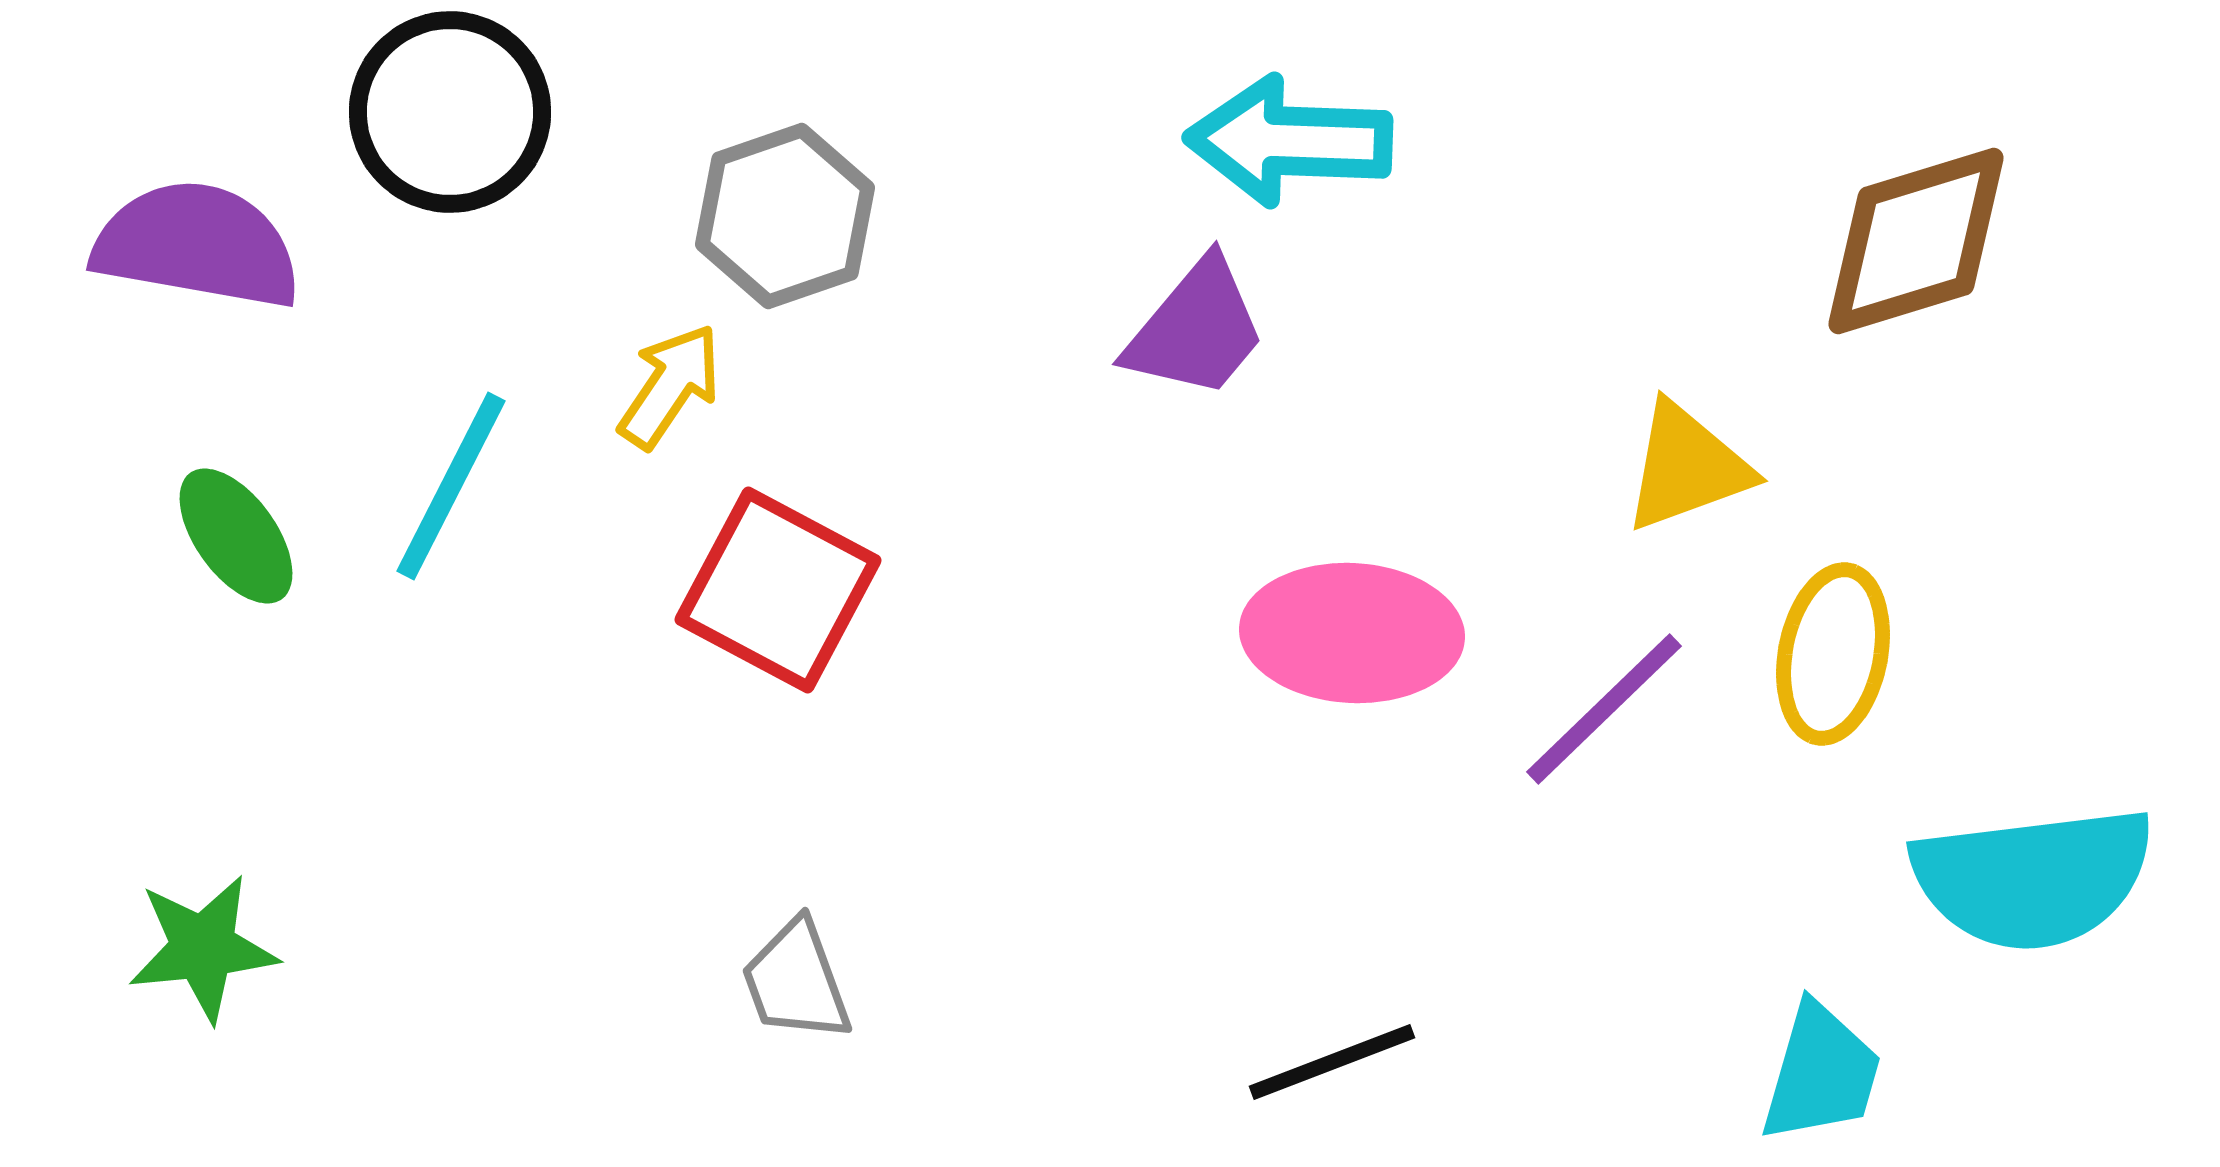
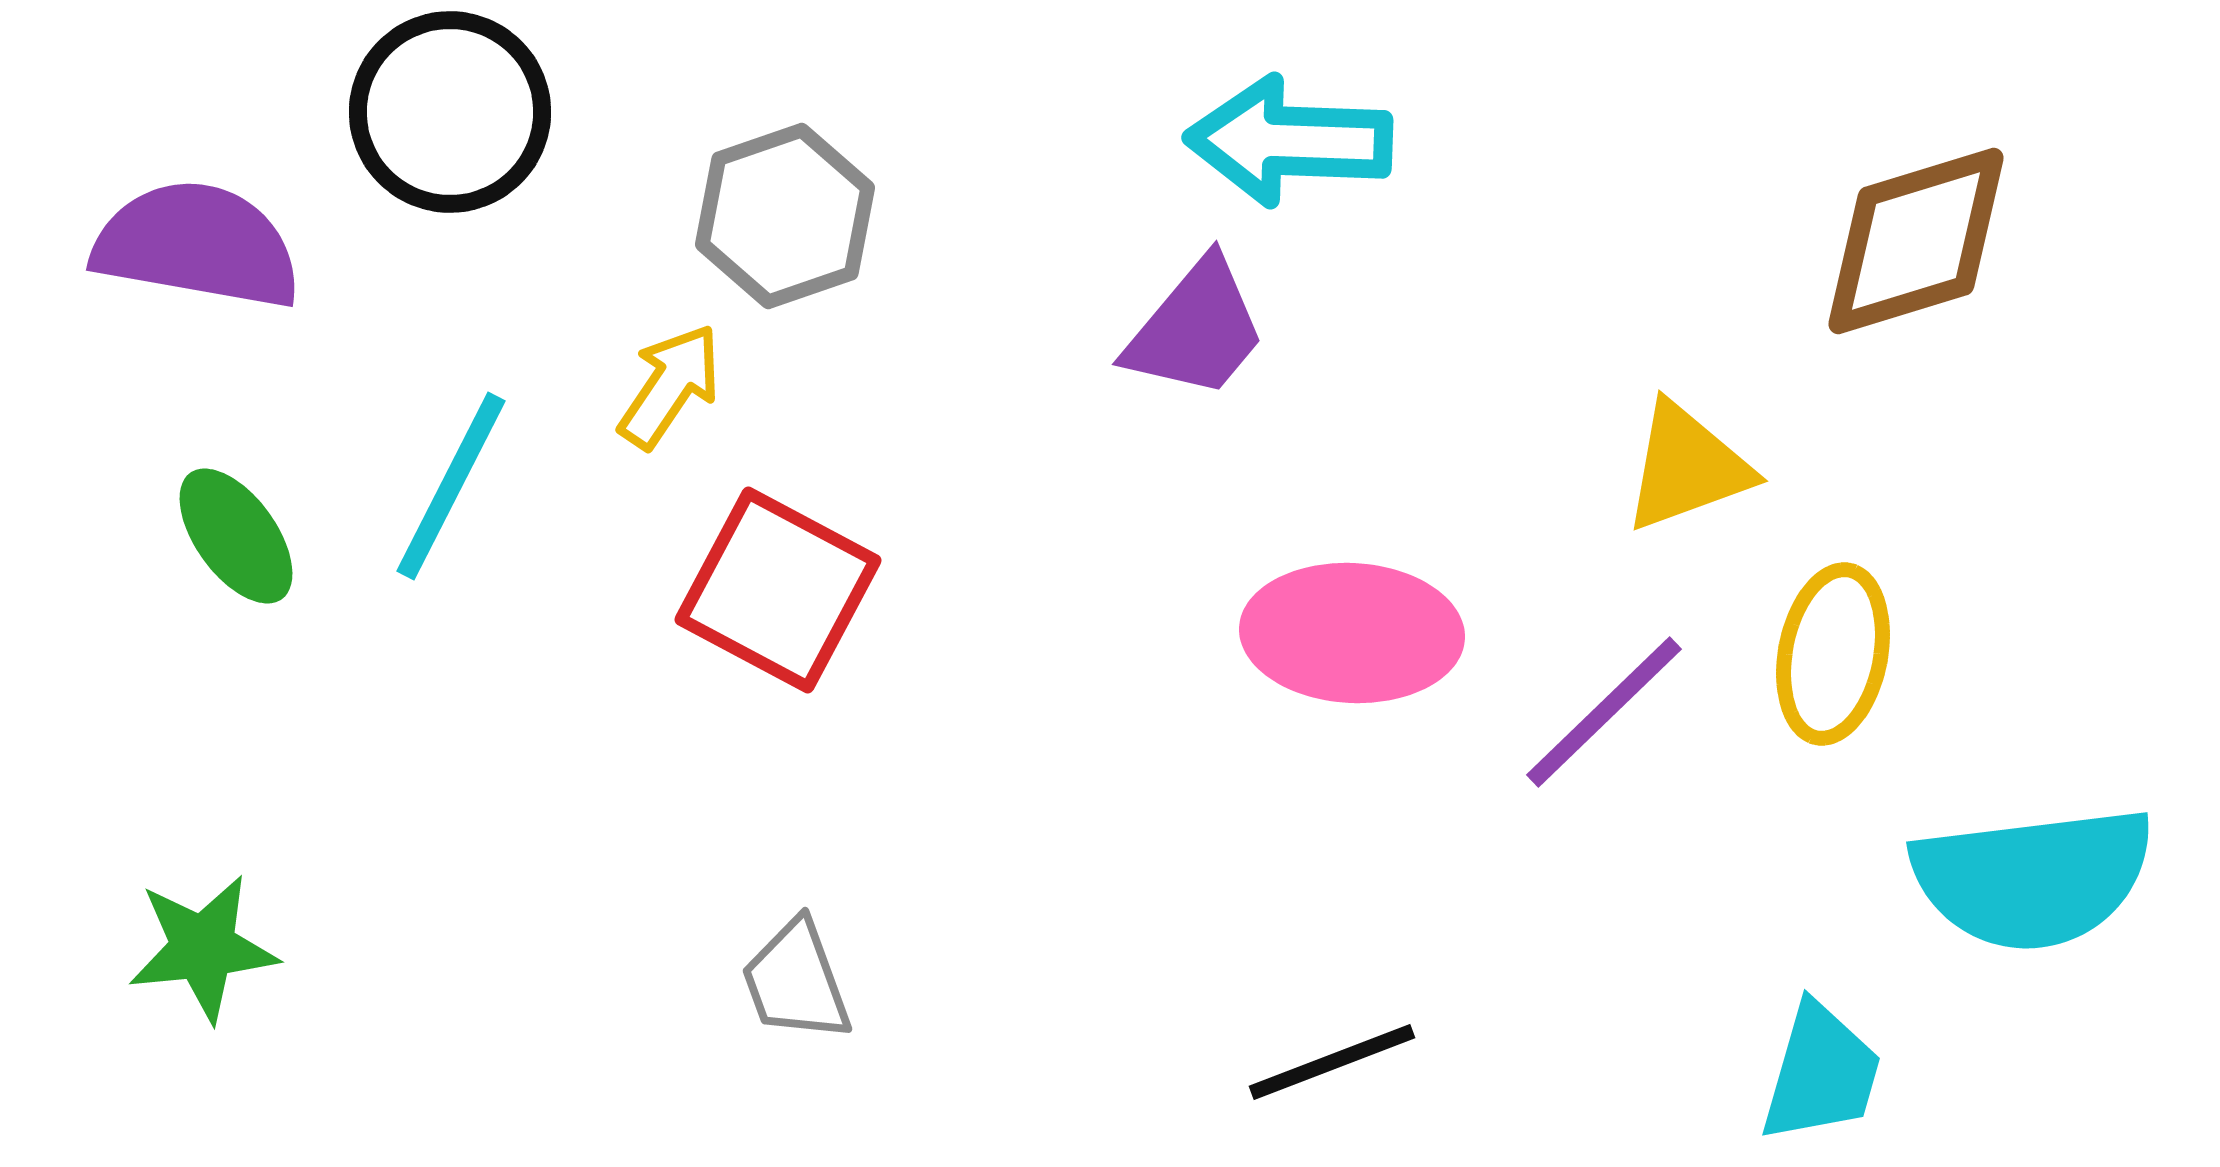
purple line: moved 3 px down
